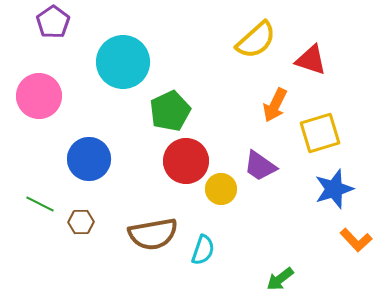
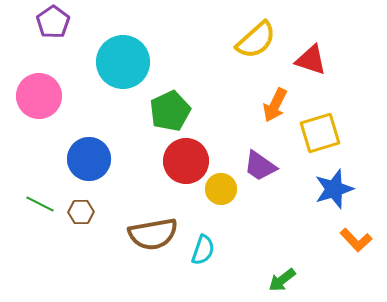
brown hexagon: moved 10 px up
green arrow: moved 2 px right, 1 px down
